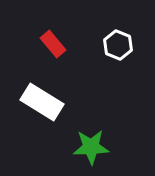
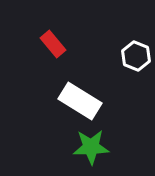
white hexagon: moved 18 px right, 11 px down
white rectangle: moved 38 px right, 1 px up
